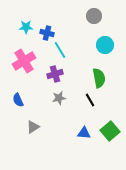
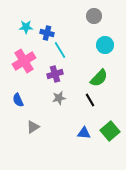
green semicircle: rotated 54 degrees clockwise
